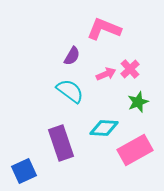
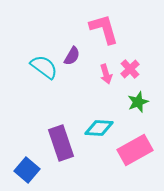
pink L-shape: rotated 52 degrees clockwise
pink arrow: rotated 96 degrees clockwise
cyan semicircle: moved 26 px left, 24 px up
cyan diamond: moved 5 px left
blue square: moved 3 px right, 1 px up; rotated 25 degrees counterclockwise
